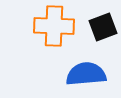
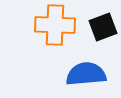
orange cross: moved 1 px right, 1 px up
